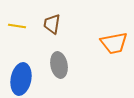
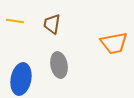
yellow line: moved 2 px left, 5 px up
